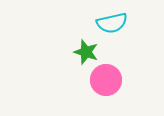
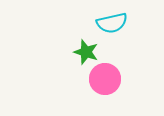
pink circle: moved 1 px left, 1 px up
